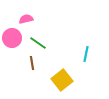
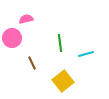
green line: moved 22 px right; rotated 48 degrees clockwise
cyan line: rotated 63 degrees clockwise
brown line: rotated 16 degrees counterclockwise
yellow square: moved 1 px right, 1 px down
